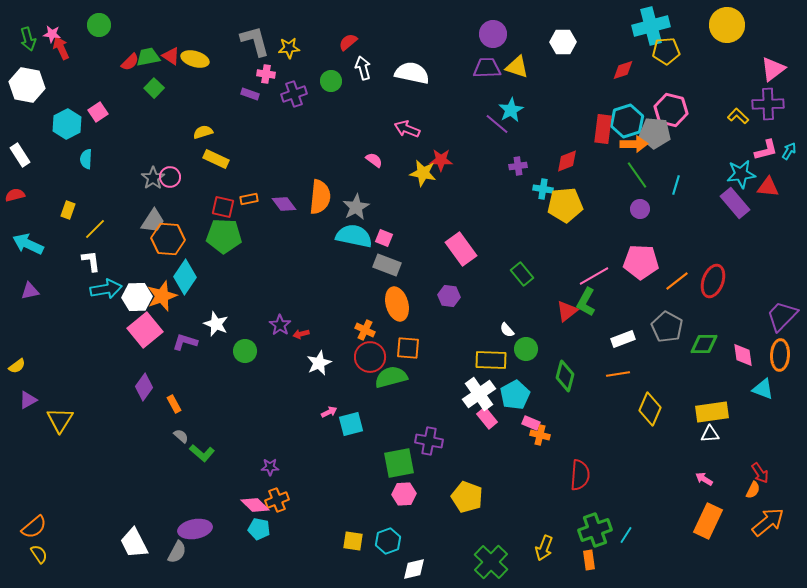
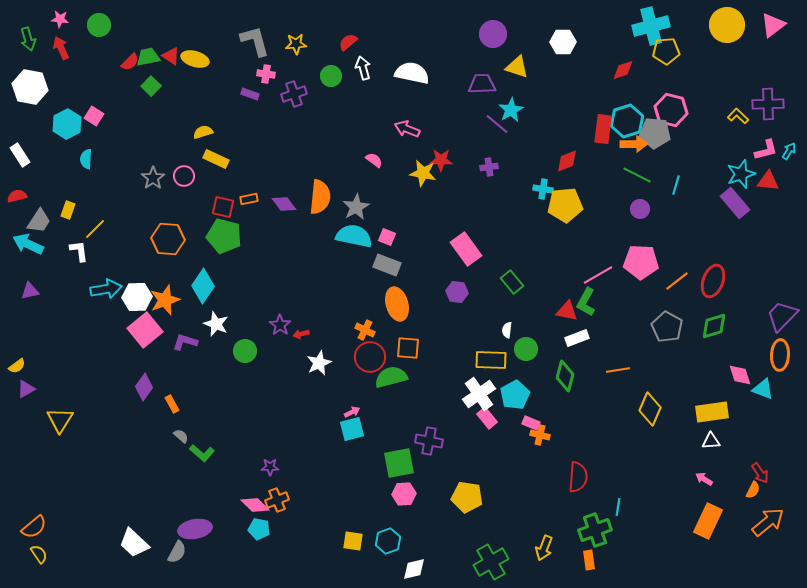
pink star at (52, 34): moved 8 px right, 15 px up
yellow star at (289, 48): moved 7 px right, 4 px up
purple trapezoid at (487, 68): moved 5 px left, 16 px down
pink triangle at (773, 69): moved 44 px up
green circle at (331, 81): moved 5 px up
white hexagon at (27, 85): moved 3 px right, 2 px down
green square at (154, 88): moved 3 px left, 2 px up
pink square at (98, 112): moved 4 px left, 4 px down; rotated 24 degrees counterclockwise
purple cross at (518, 166): moved 29 px left, 1 px down
cyan star at (741, 174): rotated 12 degrees counterclockwise
green line at (637, 175): rotated 28 degrees counterclockwise
pink circle at (170, 177): moved 14 px right, 1 px up
red triangle at (768, 187): moved 6 px up
red semicircle at (15, 195): moved 2 px right, 1 px down
gray trapezoid at (153, 221): moved 114 px left
green pentagon at (224, 236): rotated 12 degrees clockwise
pink square at (384, 238): moved 3 px right, 1 px up
pink rectangle at (461, 249): moved 5 px right
white L-shape at (91, 261): moved 12 px left, 10 px up
green rectangle at (522, 274): moved 10 px left, 8 px down
pink line at (594, 276): moved 4 px right, 1 px up
cyan diamond at (185, 277): moved 18 px right, 9 px down
orange star at (162, 296): moved 3 px right, 4 px down
purple hexagon at (449, 296): moved 8 px right, 4 px up
red triangle at (567, 311): rotated 50 degrees clockwise
white semicircle at (507, 330): rotated 49 degrees clockwise
white rectangle at (623, 339): moved 46 px left, 1 px up
green diamond at (704, 344): moved 10 px right, 18 px up; rotated 16 degrees counterclockwise
pink diamond at (743, 355): moved 3 px left, 20 px down; rotated 10 degrees counterclockwise
orange line at (618, 374): moved 4 px up
purple triangle at (28, 400): moved 2 px left, 11 px up
orange rectangle at (174, 404): moved 2 px left
pink arrow at (329, 412): moved 23 px right
cyan square at (351, 424): moved 1 px right, 5 px down
white triangle at (710, 434): moved 1 px right, 7 px down
red semicircle at (580, 475): moved 2 px left, 2 px down
yellow pentagon at (467, 497): rotated 12 degrees counterclockwise
cyan line at (626, 535): moved 8 px left, 28 px up; rotated 24 degrees counterclockwise
white trapezoid at (134, 543): rotated 20 degrees counterclockwise
green cross at (491, 562): rotated 16 degrees clockwise
